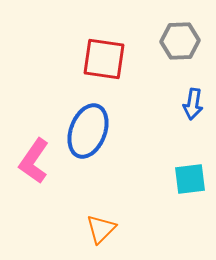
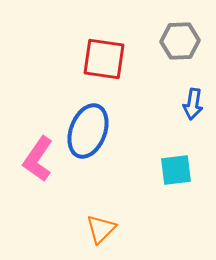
pink L-shape: moved 4 px right, 2 px up
cyan square: moved 14 px left, 9 px up
